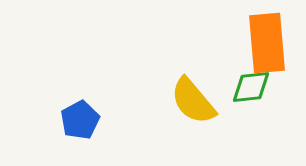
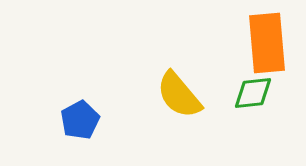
green diamond: moved 2 px right, 6 px down
yellow semicircle: moved 14 px left, 6 px up
